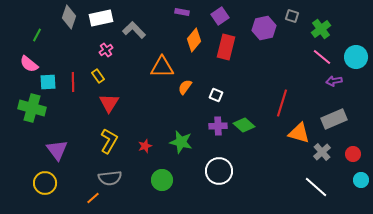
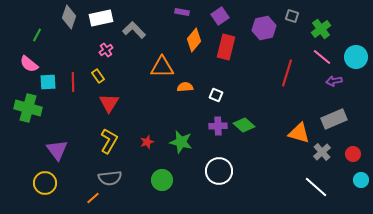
orange semicircle at (185, 87): rotated 49 degrees clockwise
red line at (282, 103): moved 5 px right, 30 px up
green cross at (32, 108): moved 4 px left
red star at (145, 146): moved 2 px right, 4 px up
